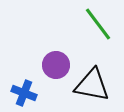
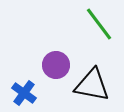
green line: moved 1 px right
blue cross: rotated 15 degrees clockwise
